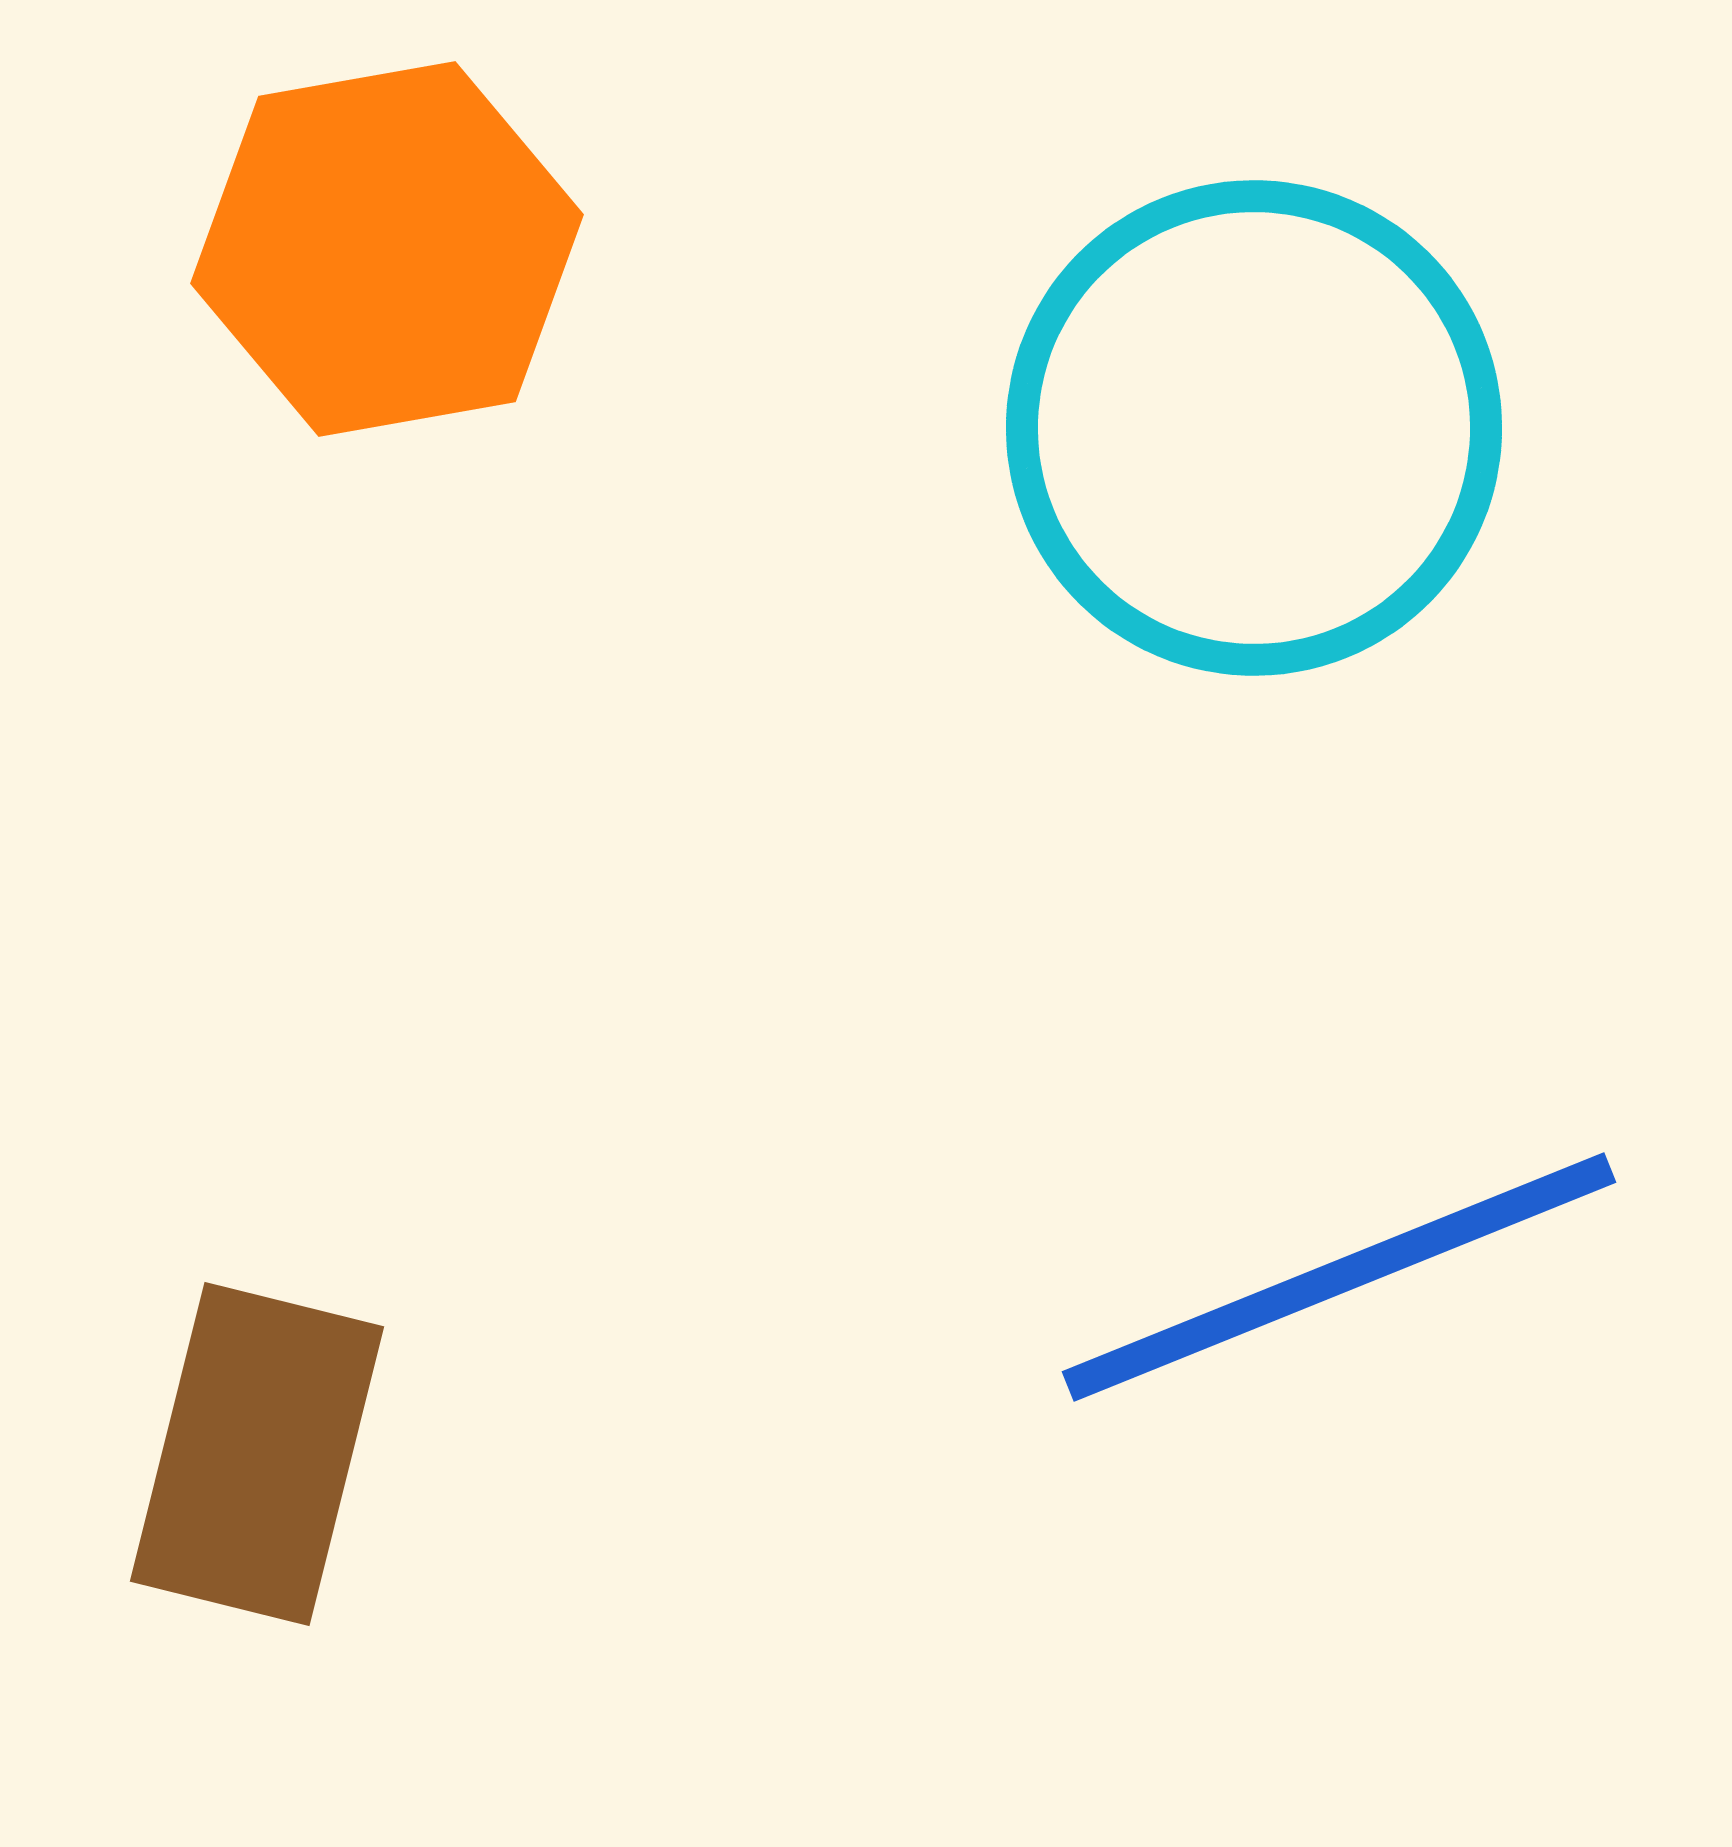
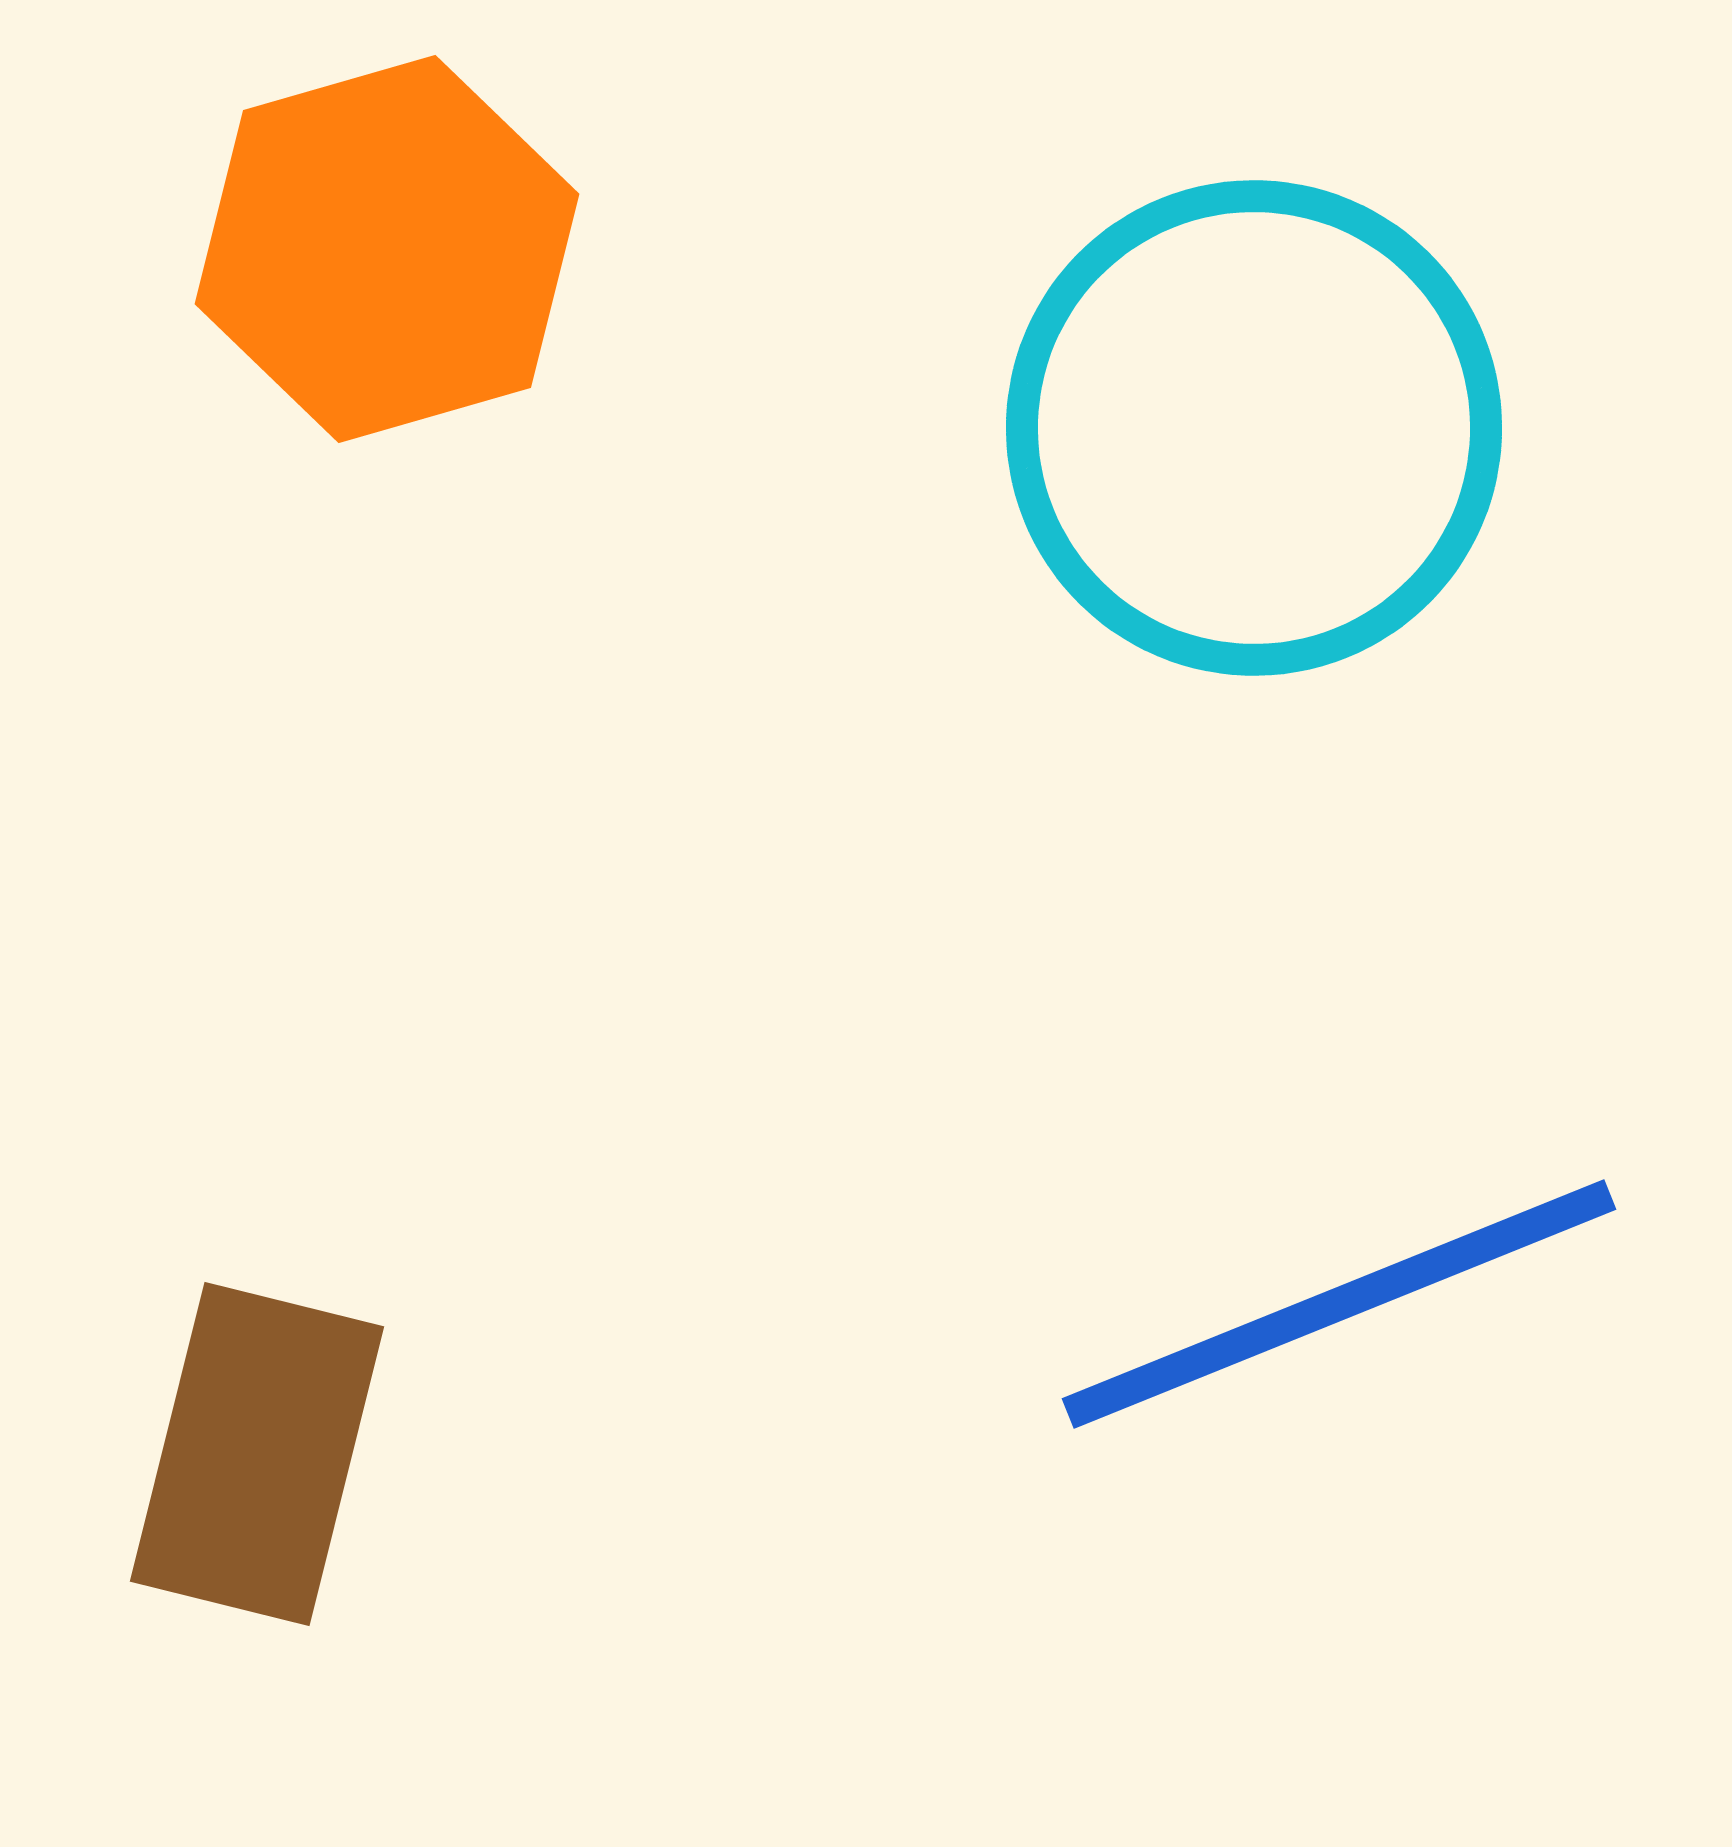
orange hexagon: rotated 6 degrees counterclockwise
blue line: moved 27 px down
